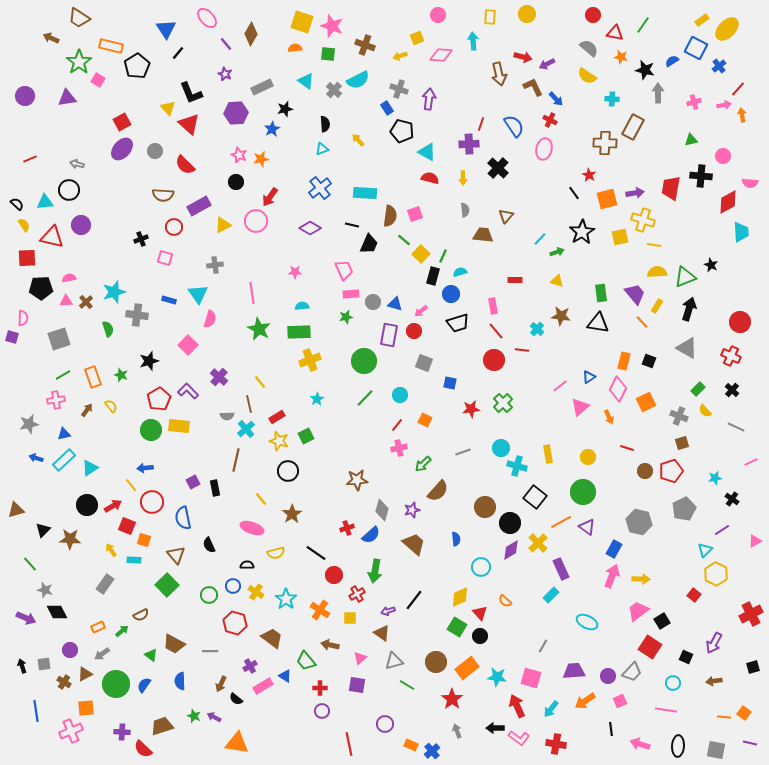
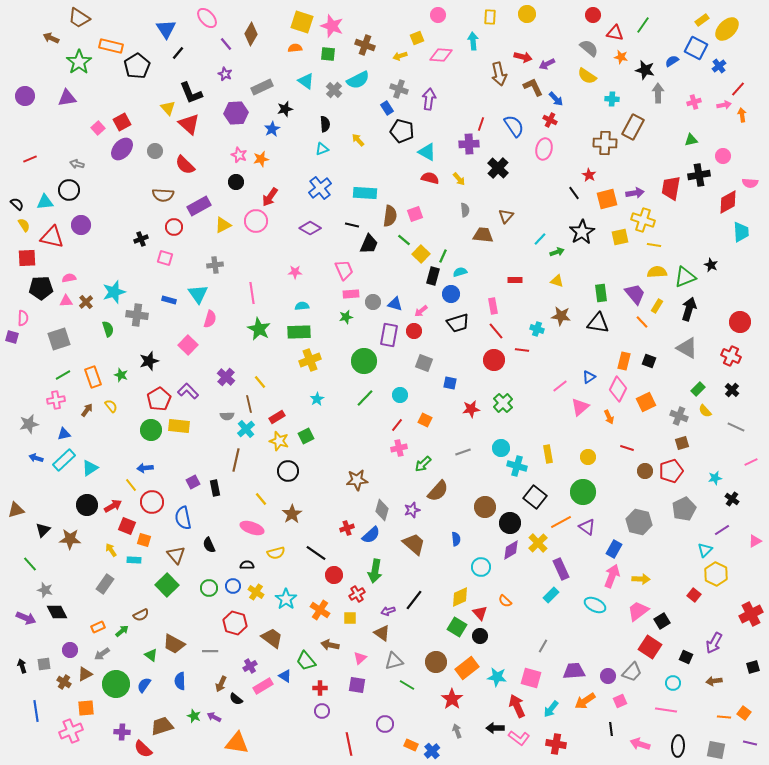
pink square at (98, 80): moved 48 px down; rotated 16 degrees clockwise
black cross at (701, 176): moved 2 px left, 1 px up; rotated 15 degrees counterclockwise
yellow arrow at (463, 178): moved 4 px left, 1 px down; rotated 40 degrees counterclockwise
cyan cross at (537, 329): rotated 24 degrees counterclockwise
purple cross at (219, 377): moved 7 px right
green circle at (209, 595): moved 7 px up
cyan ellipse at (587, 622): moved 8 px right, 17 px up
